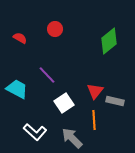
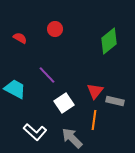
cyan trapezoid: moved 2 px left
orange line: rotated 12 degrees clockwise
